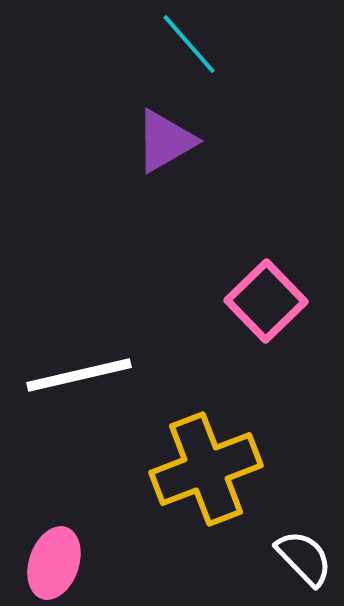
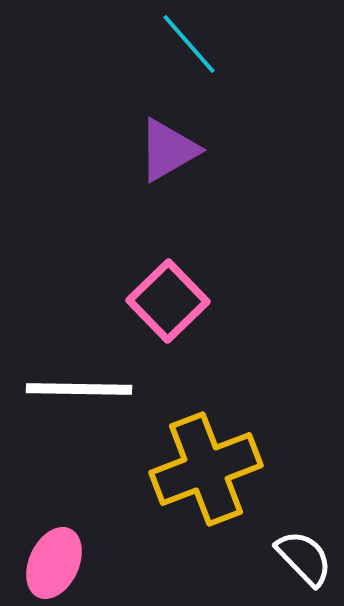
purple triangle: moved 3 px right, 9 px down
pink square: moved 98 px left
white line: moved 14 px down; rotated 14 degrees clockwise
pink ellipse: rotated 6 degrees clockwise
